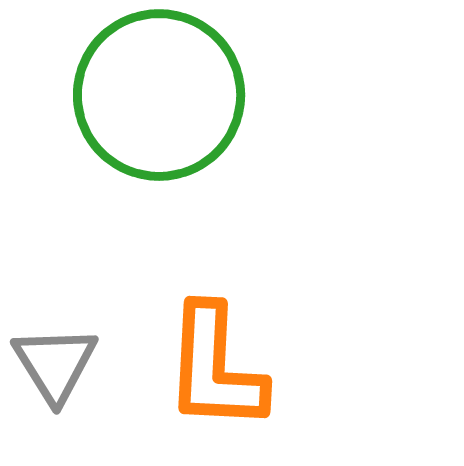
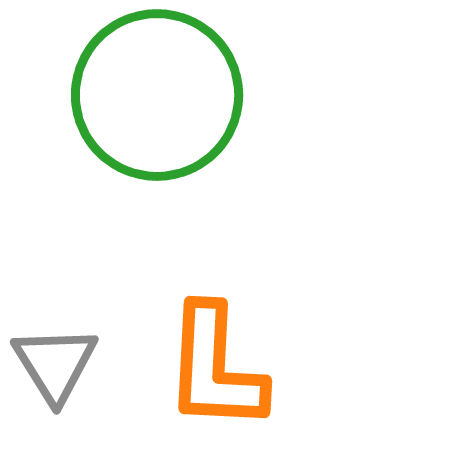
green circle: moved 2 px left
